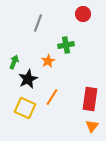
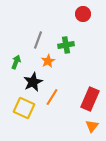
gray line: moved 17 px down
green arrow: moved 2 px right
black star: moved 5 px right, 3 px down
red rectangle: rotated 15 degrees clockwise
yellow square: moved 1 px left
